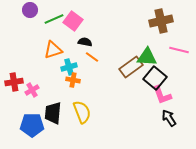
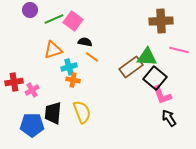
brown cross: rotated 10 degrees clockwise
